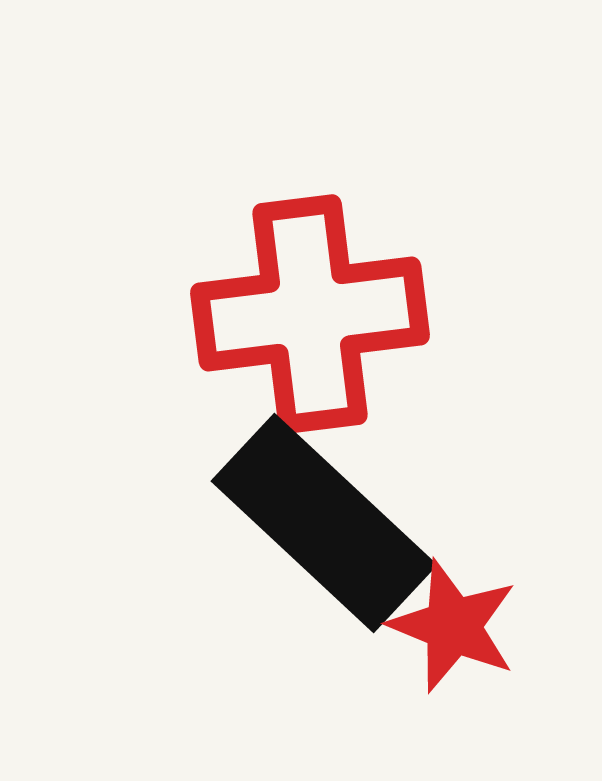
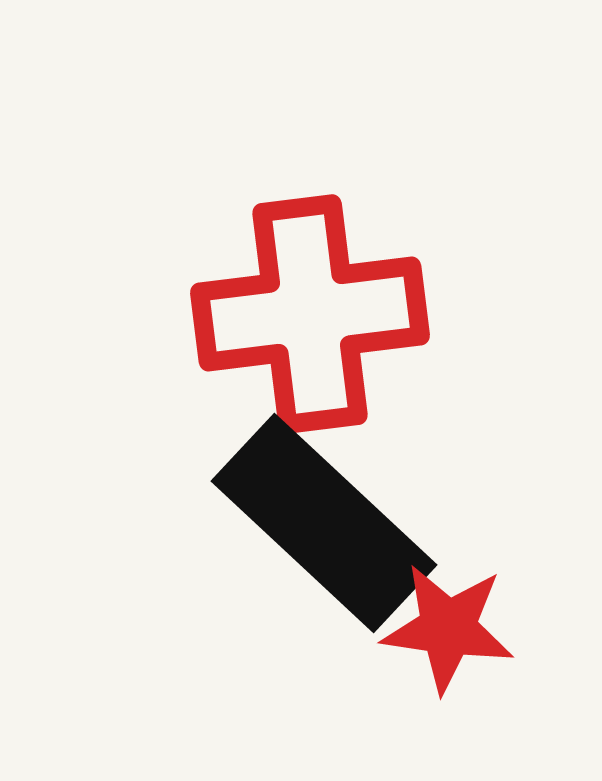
red star: moved 5 px left, 2 px down; rotated 14 degrees counterclockwise
